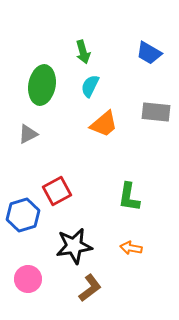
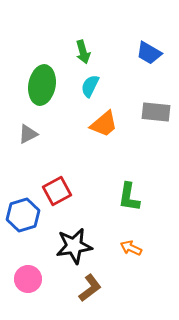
orange arrow: rotated 15 degrees clockwise
